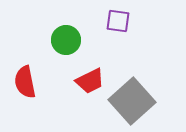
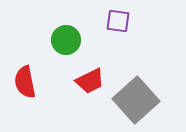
gray square: moved 4 px right, 1 px up
